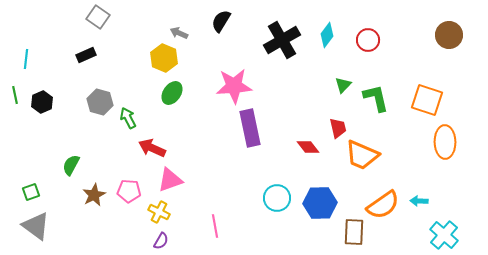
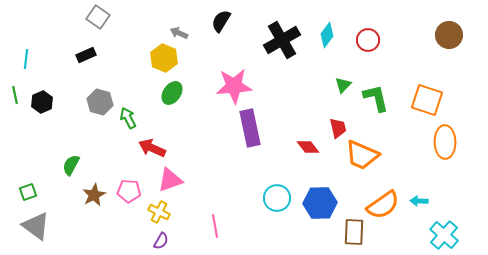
green square: moved 3 px left
